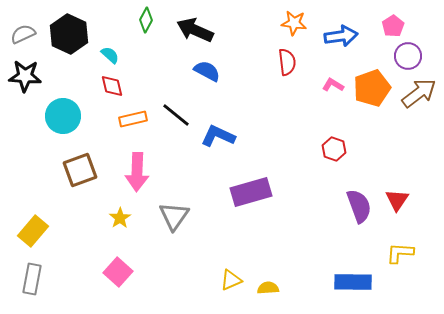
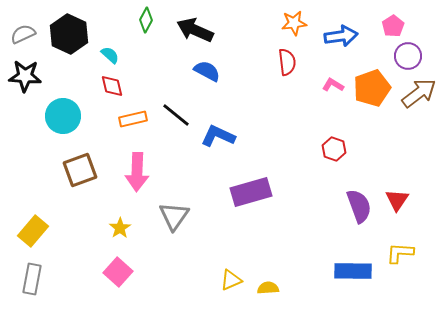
orange star: rotated 15 degrees counterclockwise
yellow star: moved 10 px down
blue rectangle: moved 11 px up
